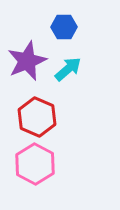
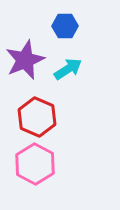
blue hexagon: moved 1 px right, 1 px up
purple star: moved 2 px left, 1 px up
cyan arrow: rotated 8 degrees clockwise
